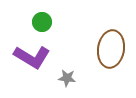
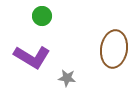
green circle: moved 6 px up
brown ellipse: moved 3 px right
